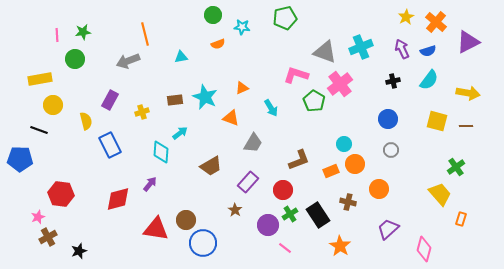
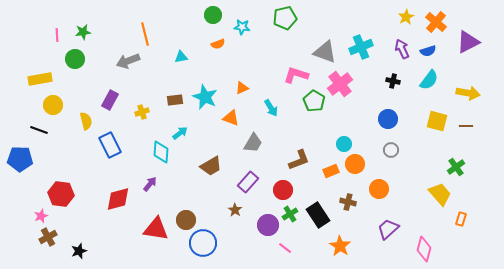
black cross at (393, 81): rotated 24 degrees clockwise
pink star at (38, 217): moved 3 px right, 1 px up
